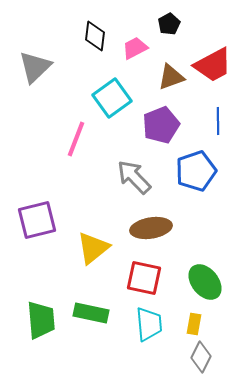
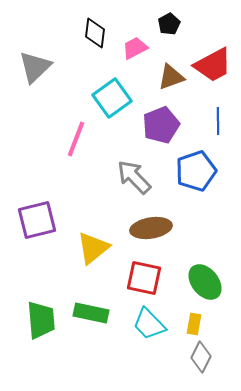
black diamond: moved 3 px up
cyan trapezoid: rotated 141 degrees clockwise
